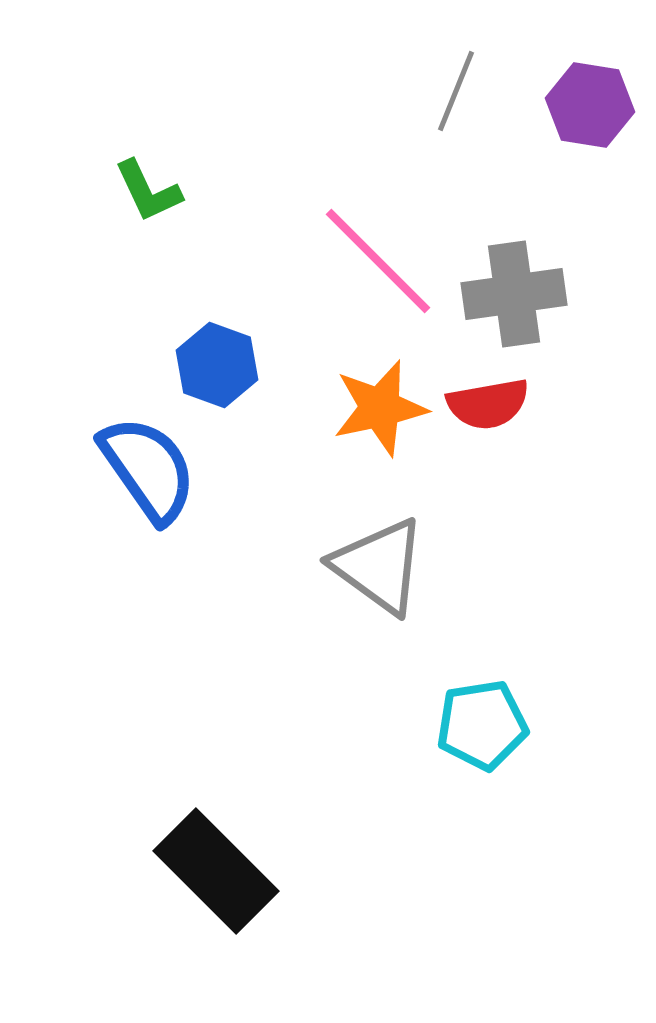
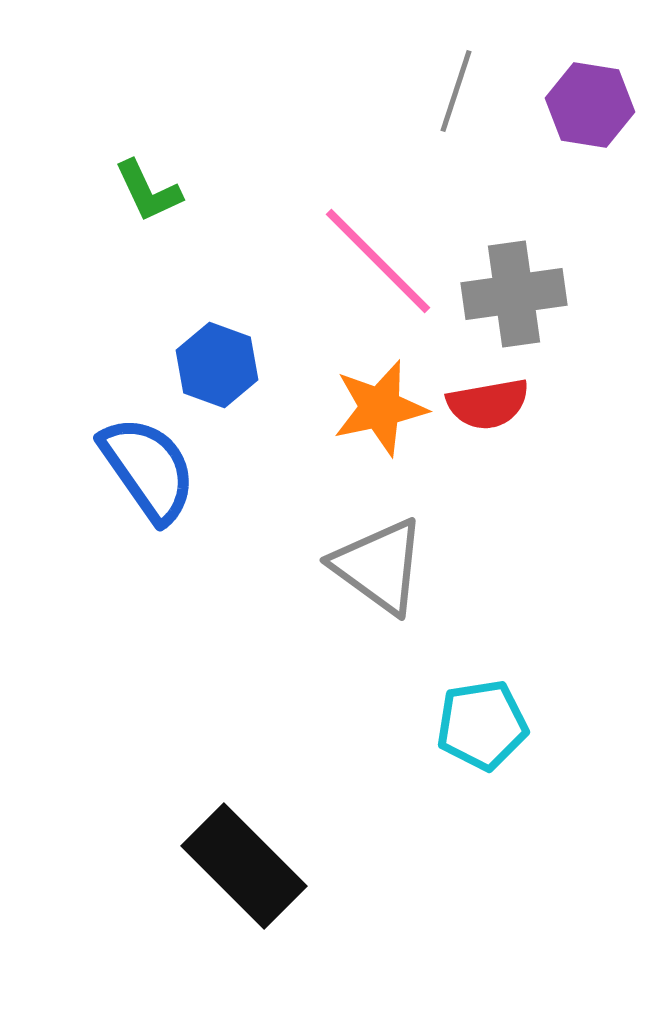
gray line: rotated 4 degrees counterclockwise
black rectangle: moved 28 px right, 5 px up
